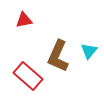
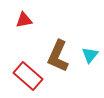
cyan triangle: moved 1 px right, 4 px down
